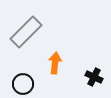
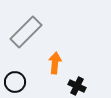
black cross: moved 17 px left, 9 px down
black circle: moved 8 px left, 2 px up
